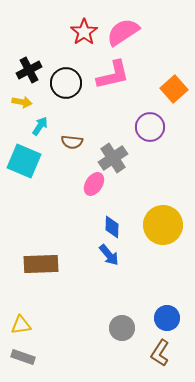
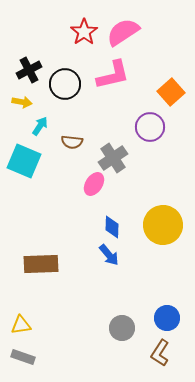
black circle: moved 1 px left, 1 px down
orange square: moved 3 px left, 3 px down
